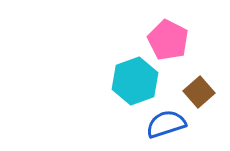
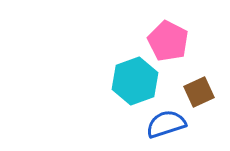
pink pentagon: moved 1 px down
brown square: rotated 16 degrees clockwise
